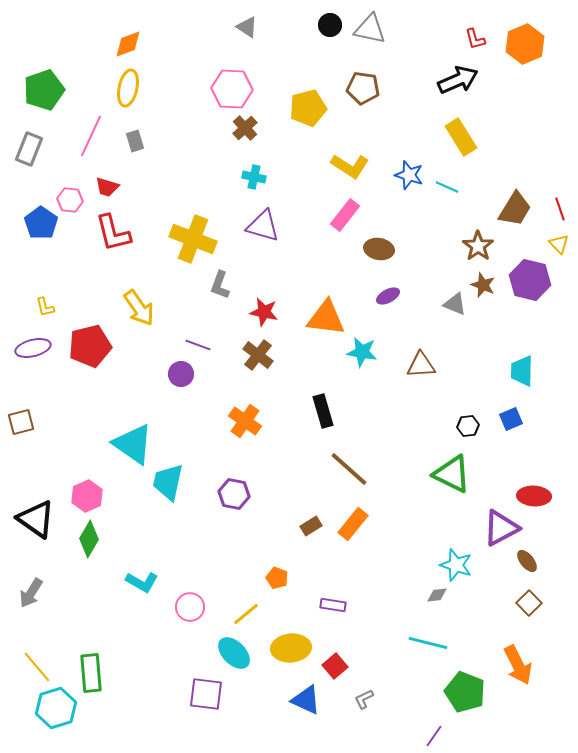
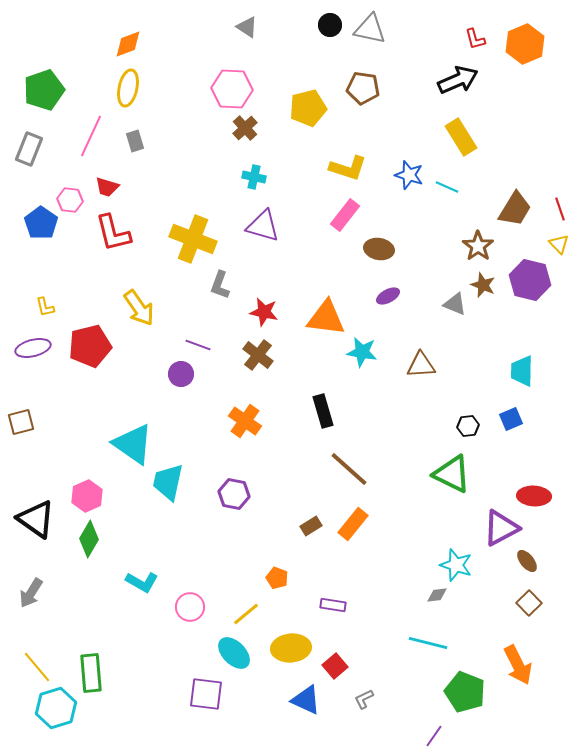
yellow L-shape at (350, 166): moved 2 px left, 2 px down; rotated 15 degrees counterclockwise
